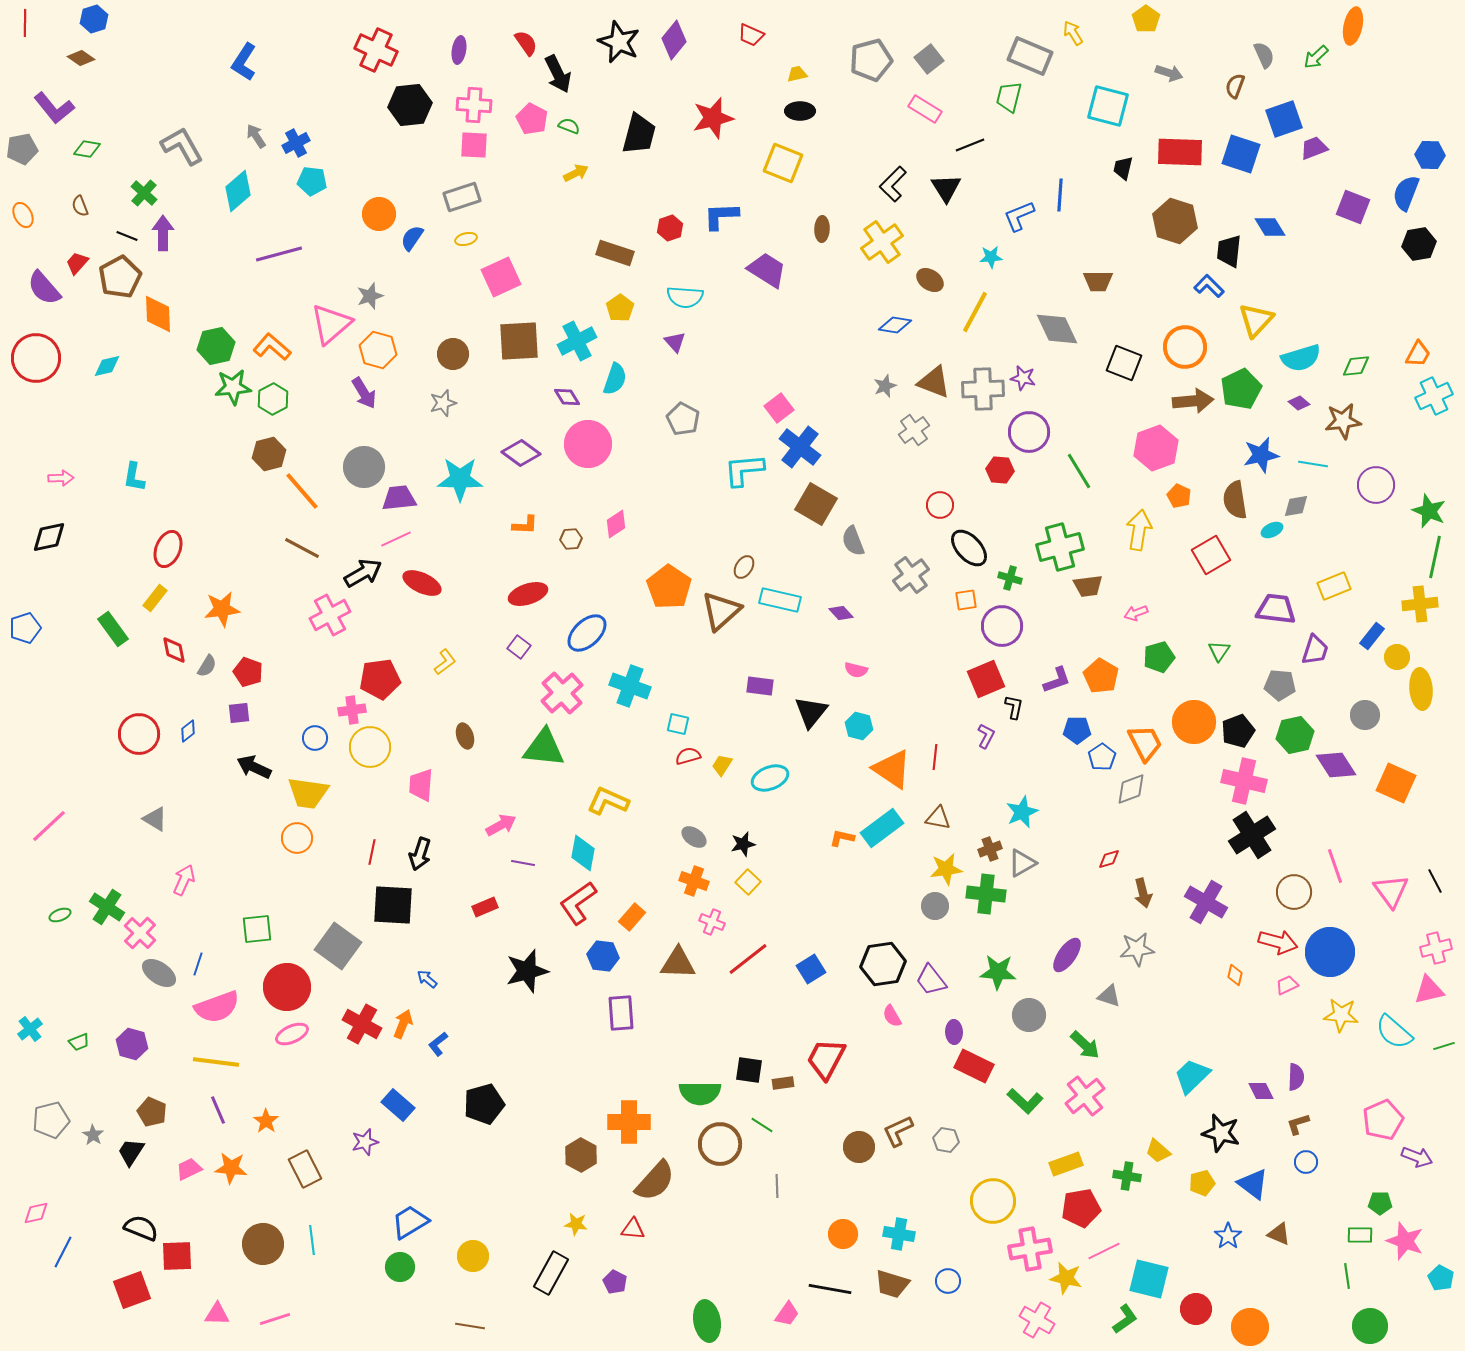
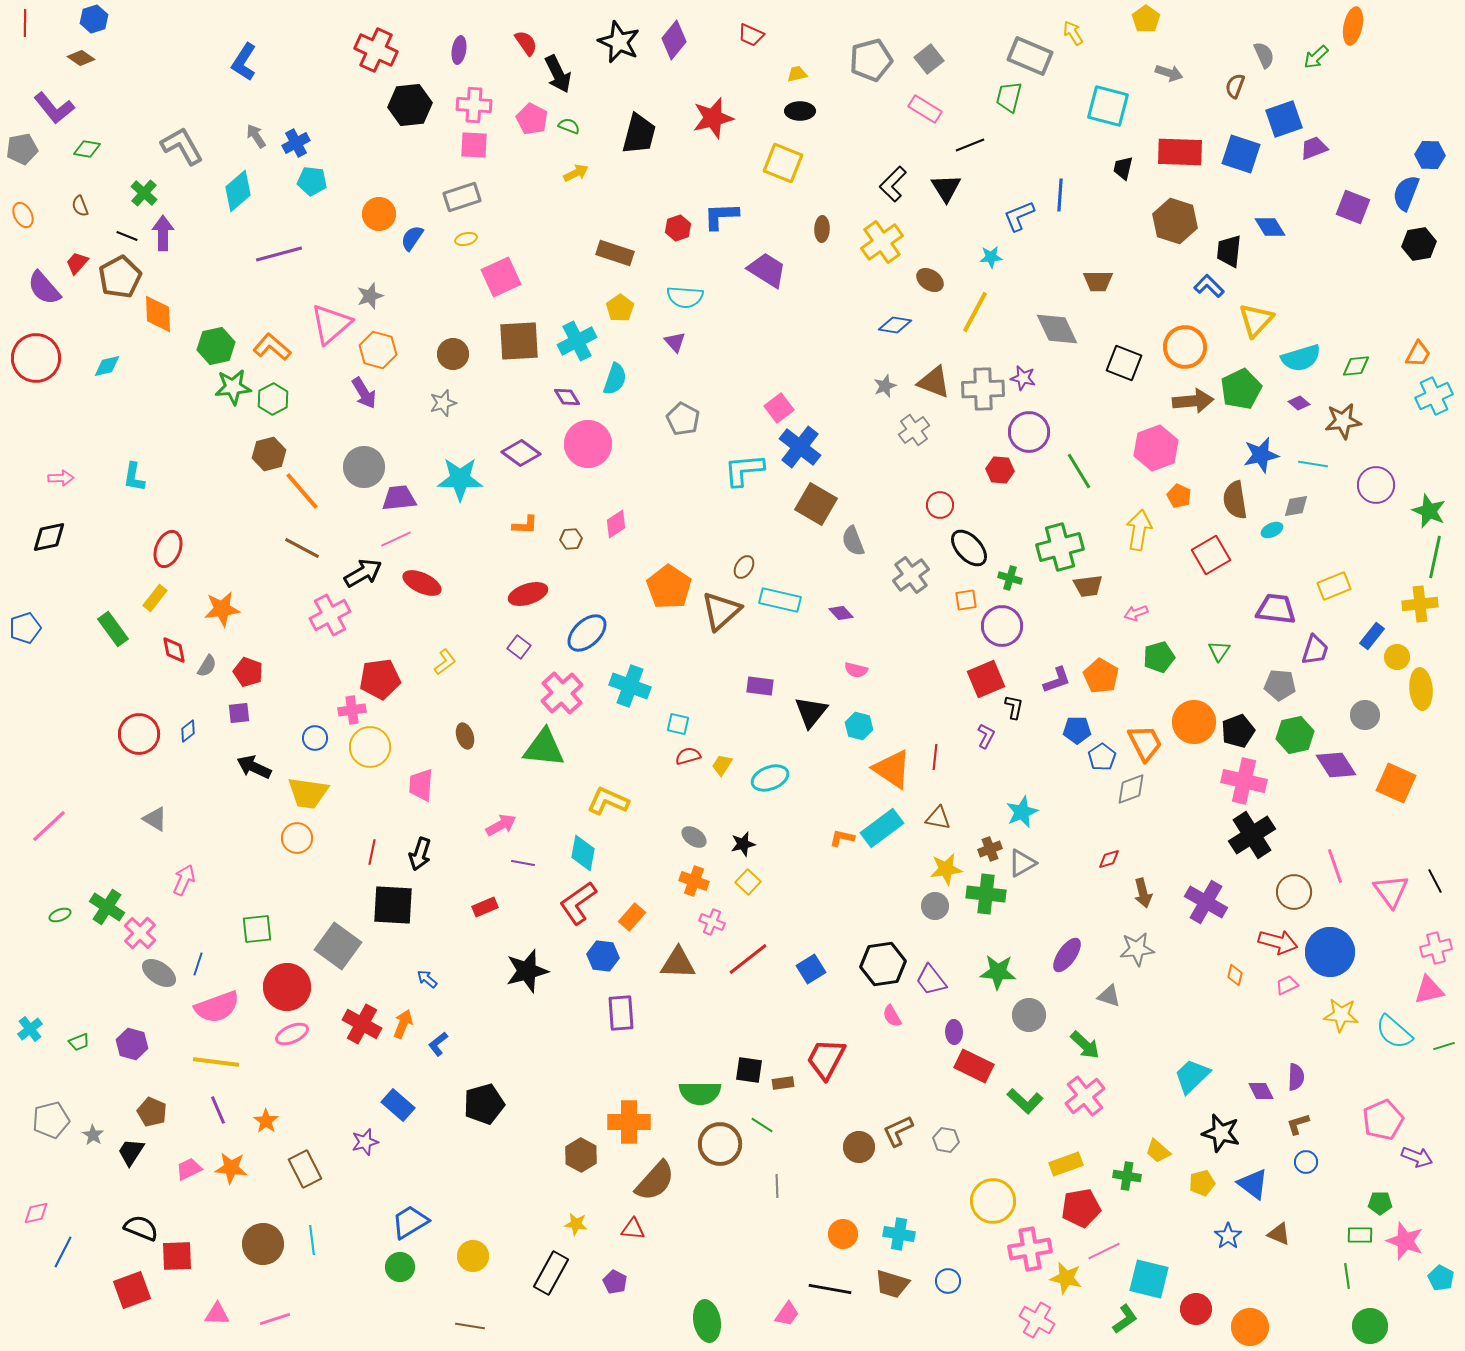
red hexagon at (670, 228): moved 8 px right
